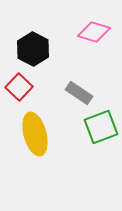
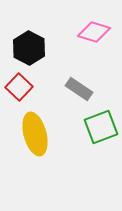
black hexagon: moved 4 px left, 1 px up
gray rectangle: moved 4 px up
